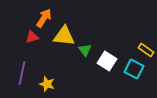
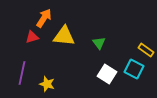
green triangle: moved 14 px right, 7 px up
white square: moved 13 px down
